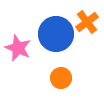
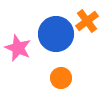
orange cross: moved 1 px up
